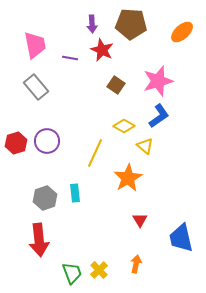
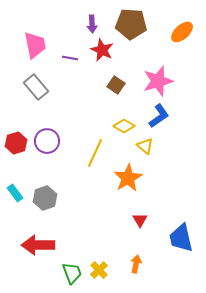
cyan rectangle: moved 60 px left; rotated 30 degrees counterclockwise
red arrow: moved 1 px left, 5 px down; rotated 96 degrees clockwise
